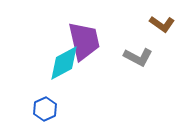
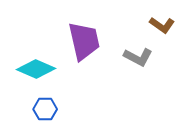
brown L-shape: moved 1 px down
cyan diamond: moved 28 px left, 6 px down; rotated 51 degrees clockwise
blue hexagon: rotated 25 degrees clockwise
